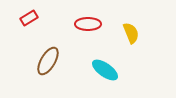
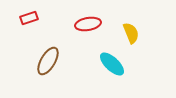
red rectangle: rotated 12 degrees clockwise
red ellipse: rotated 10 degrees counterclockwise
cyan ellipse: moved 7 px right, 6 px up; rotated 8 degrees clockwise
